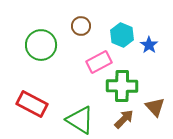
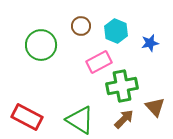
cyan hexagon: moved 6 px left, 4 px up
blue star: moved 1 px right, 2 px up; rotated 24 degrees clockwise
green cross: rotated 12 degrees counterclockwise
red rectangle: moved 5 px left, 13 px down
